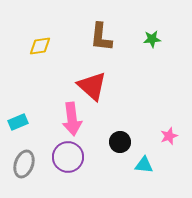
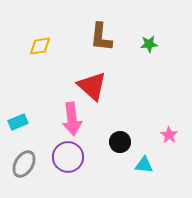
green star: moved 3 px left, 5 px down
pink star: moved 1 px up; rotated 18 degrees counterclockwise
gray ellipse: rotated 12 degrees clockwise
